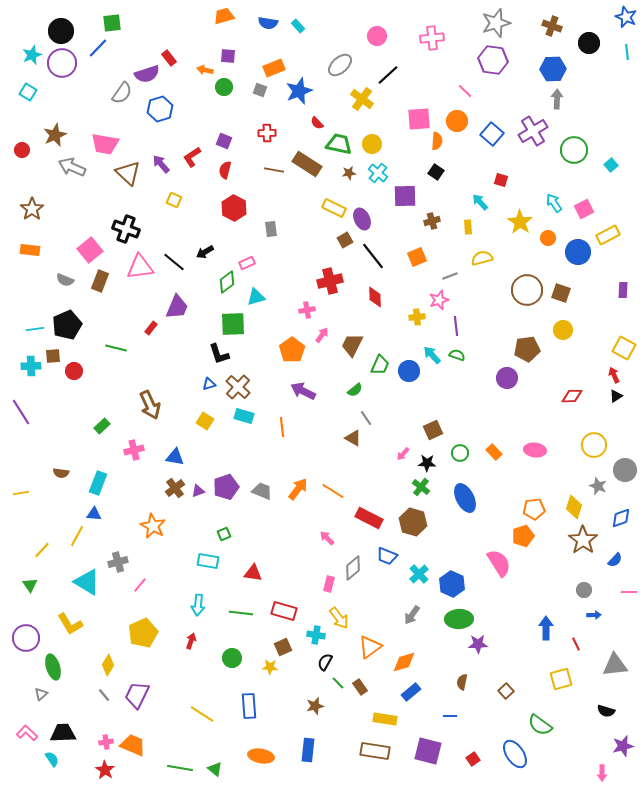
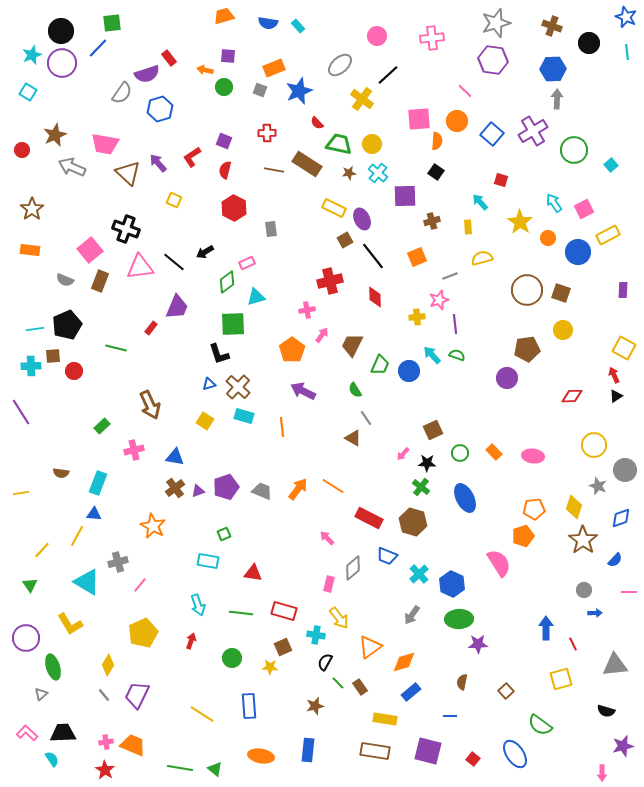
purple arrow at (161, 164): moved 3 px left, 1 px up
purple line at (456, 326): moved 1 px left, 2 px up
green semicircle at (355, 390): rotated 98 degrees clockwise
pink ellipse at (535, 450): moved 2 px left, 6 px down
orange line at (333, 491): moved 5 px up
cyan arrow at (198, 605): rotated 25 degrees counterclockwise
blue arrow at (594, 615): moved 1 px right, 2 px up
red line at (576, 644): moved 3 px left
red square at (473, 759): rotated 16 degrees counterclockwise
